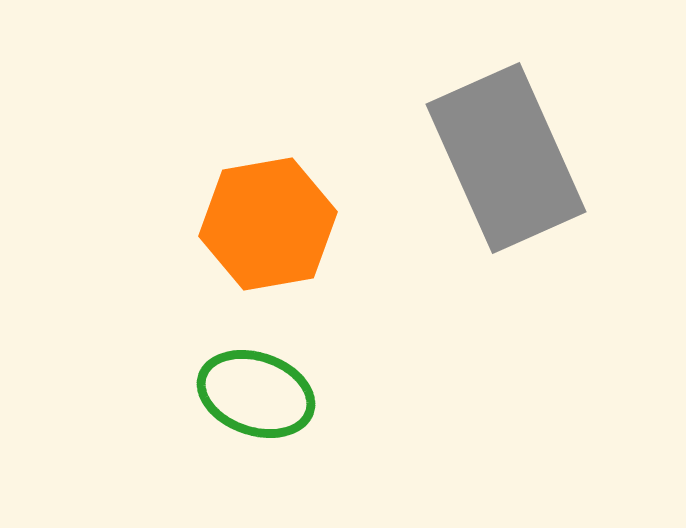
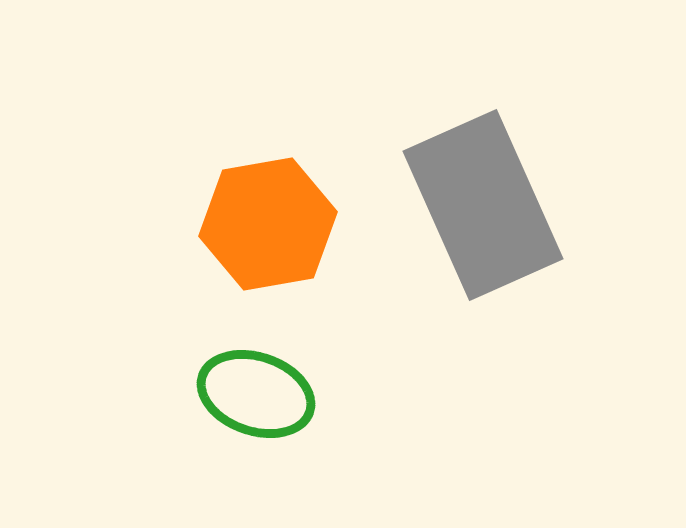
gray rectangle: moved 23 px left, 47 px down
